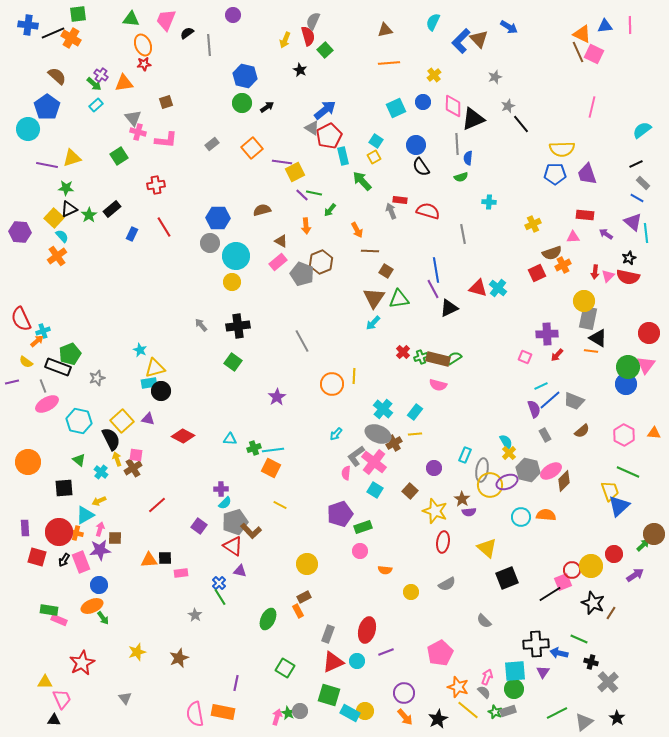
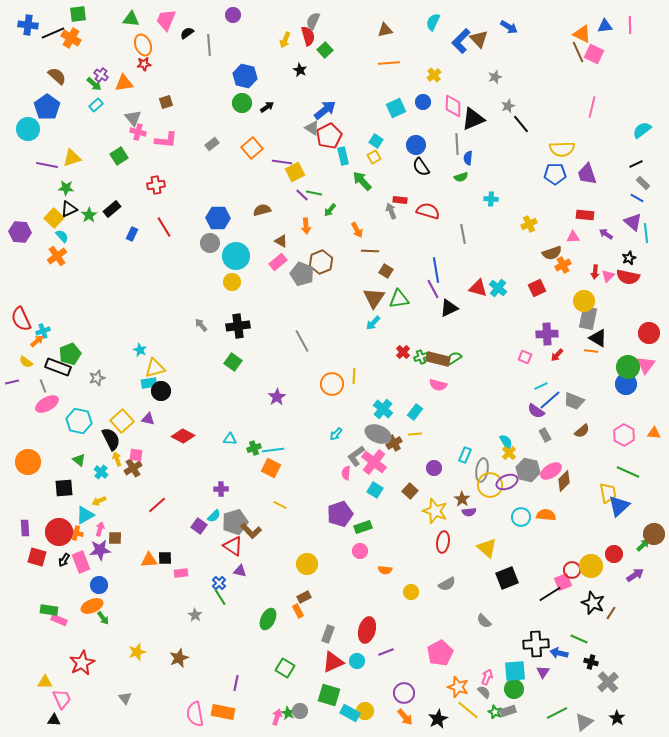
cyan cross at (489, 202): moved 2 px right, 3 px up
yellow cross at (533, 224): moved 4 px left
red square at (537, 273): moved 15 px down
purple semicircle at (534, 409): moved 2 px right, 2 px down; rotated 144 degrees clockwise
yellow trapezoid at (610, 491): moved 2 px left, 2 px down; rotated 10 degrees clockwise
cyan semicircle at (225, 503): moved 11 px left, 13 px down
